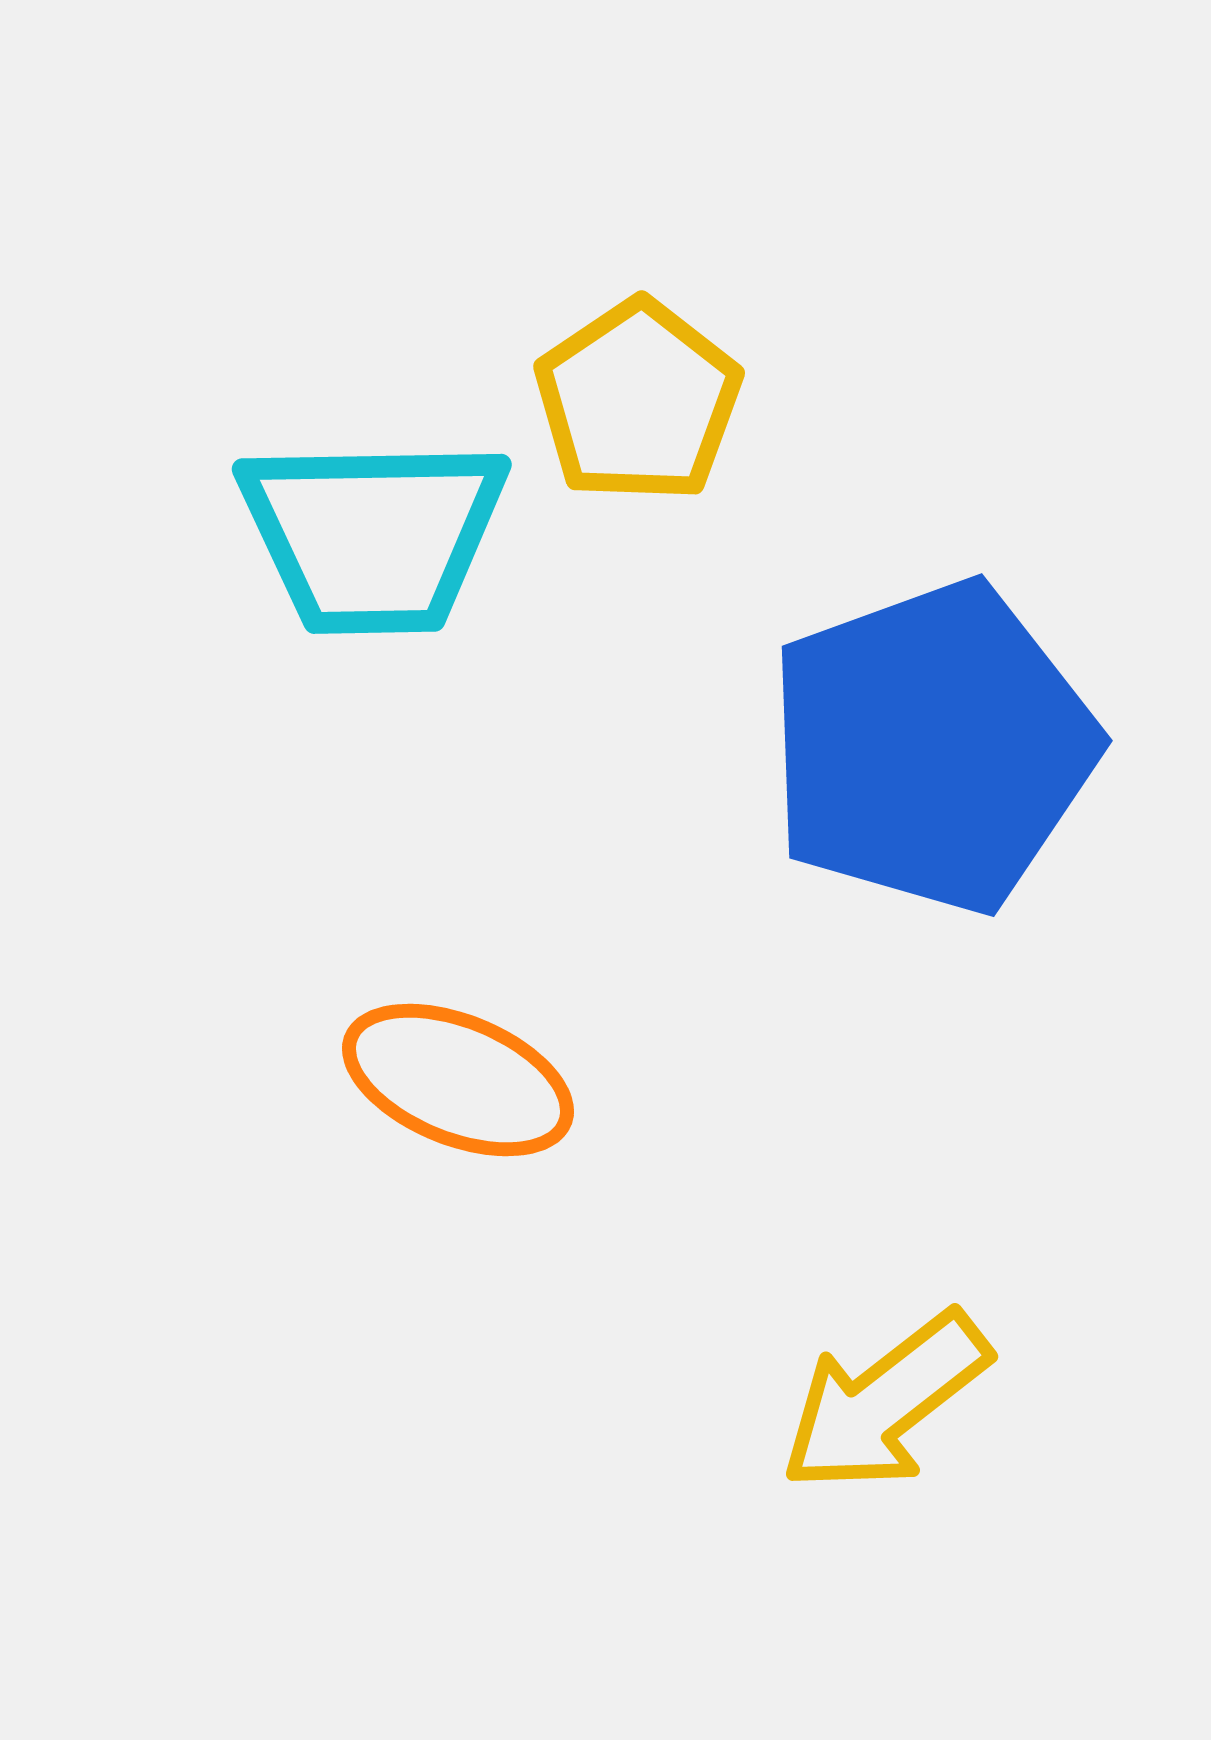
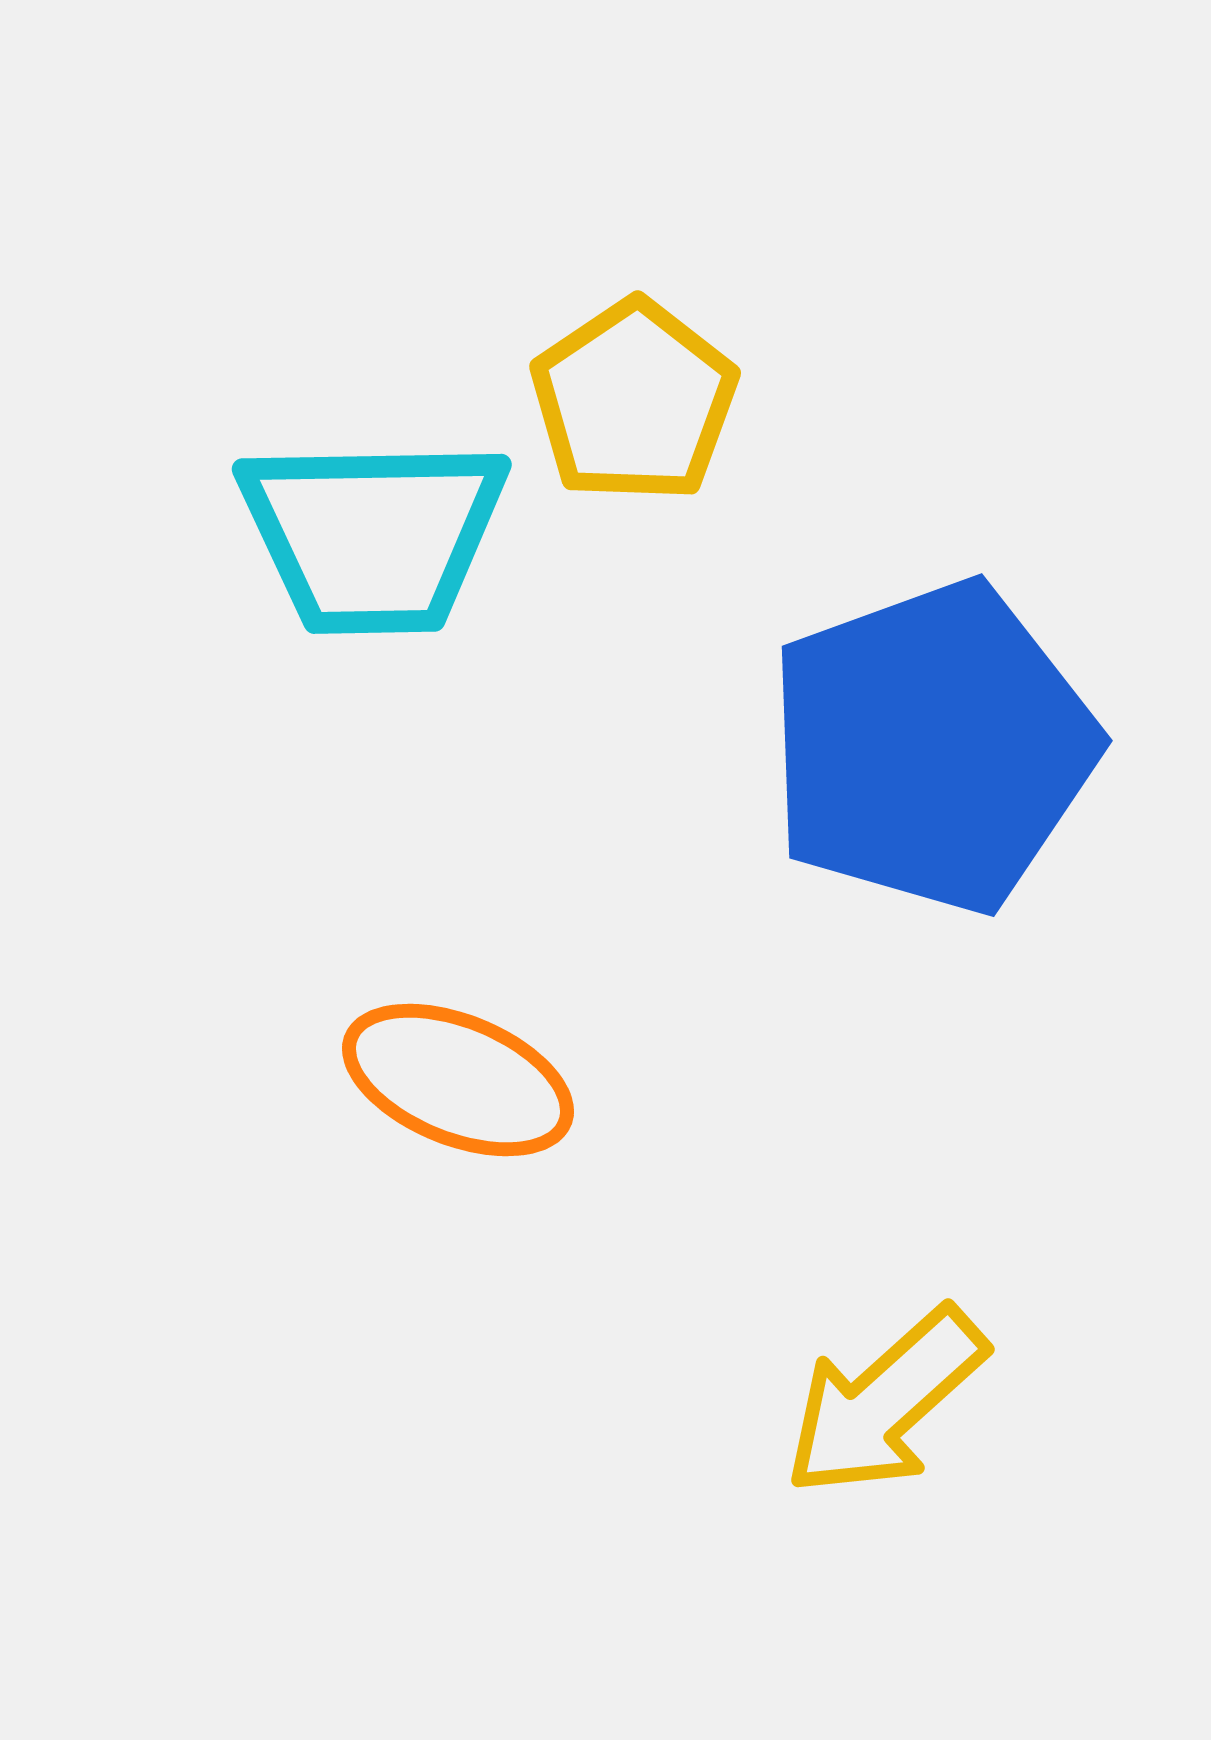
yellow pentagon: moved 4 px left
yellow arrow: rotated 4 degrees counterclockwise
